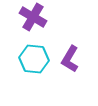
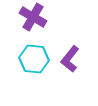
purple L-shape: rotated 8 degrees clockwise
